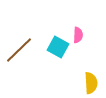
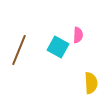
brown line: rotated 24 degrees counterclockwise
